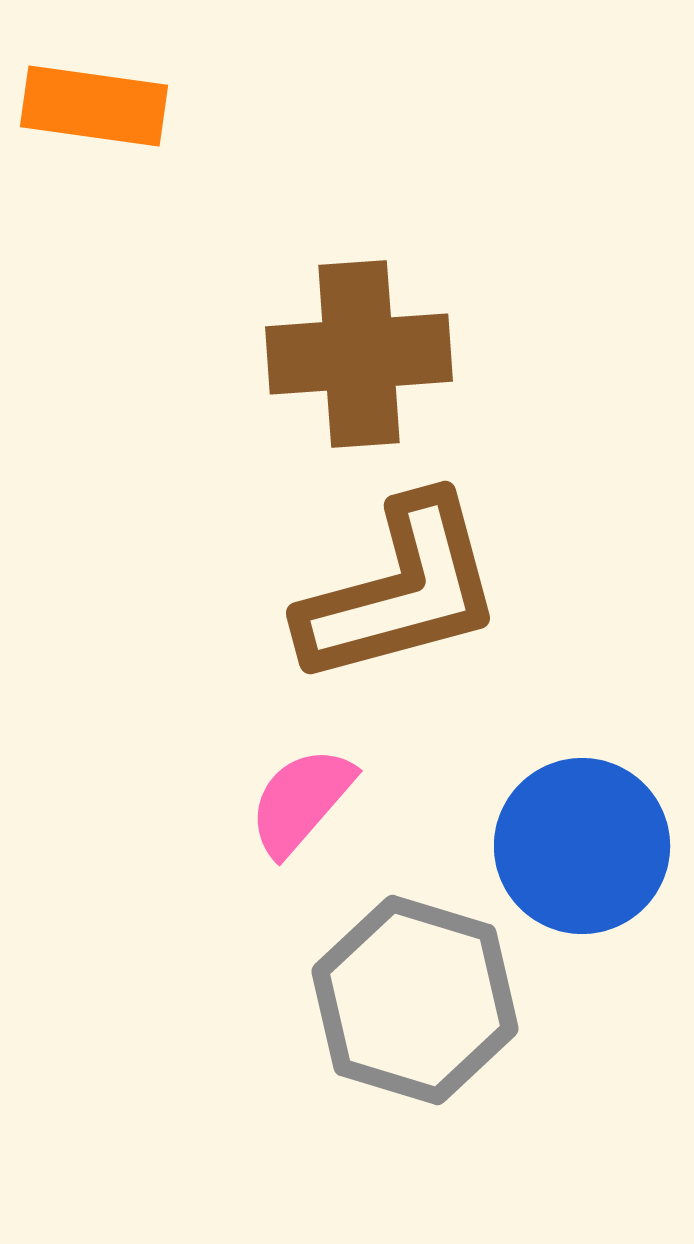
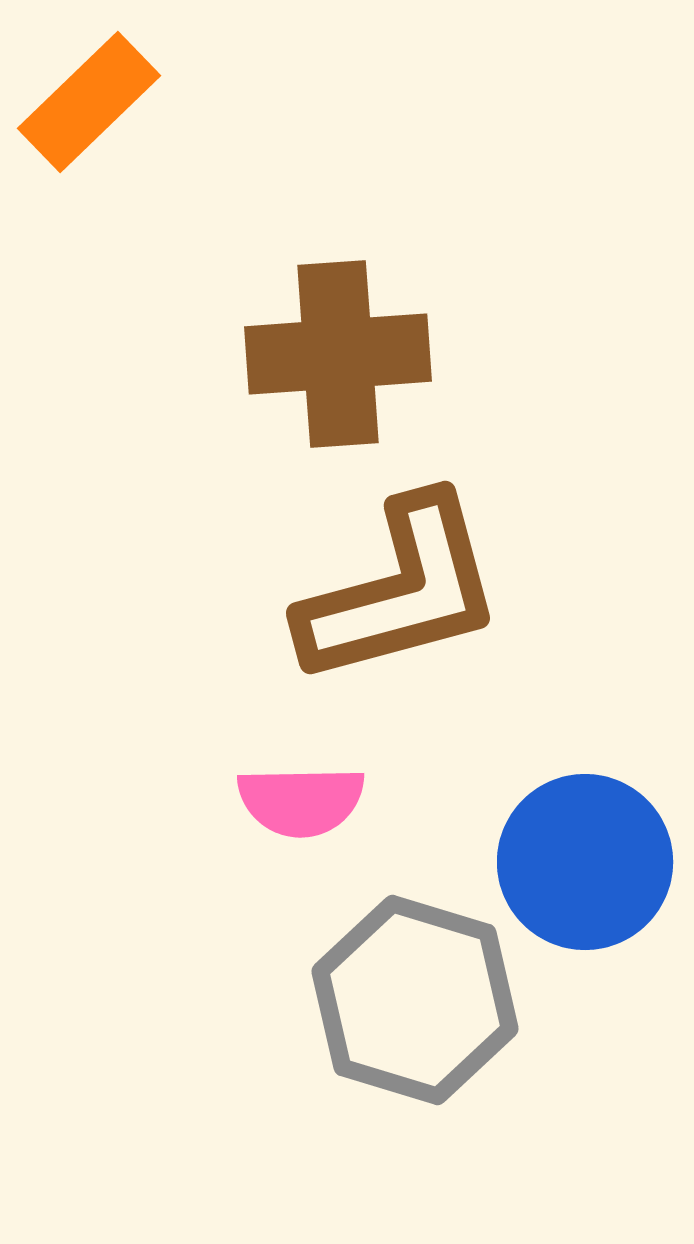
orange rectangle: moved 5 px left, 4 px up; rotated 52 degrees counterclockwise
brown cross: moved 21 px left
pink semicircle: rotated 132 degrees counterclockwise
blue circle: moved 3 px right, 16 px down
